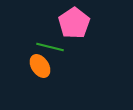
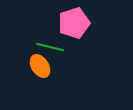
pink pentagon: rotated 16 degrees clockwise
